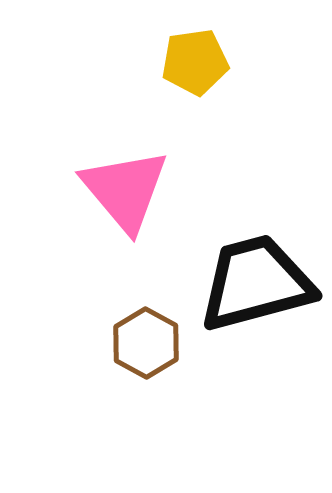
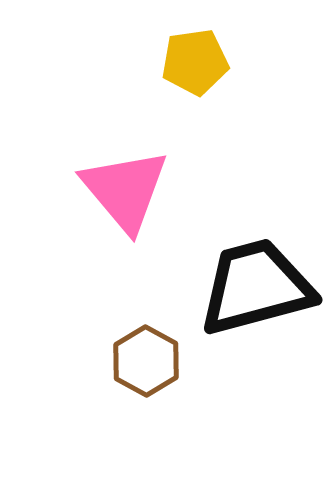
black trapezoid: moved 4 px down
brown hexagon: moved 18 px down
